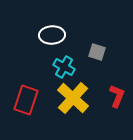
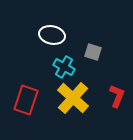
white ellipse: rotated 15 degrees clockwise
gray square: moved 4 px left
